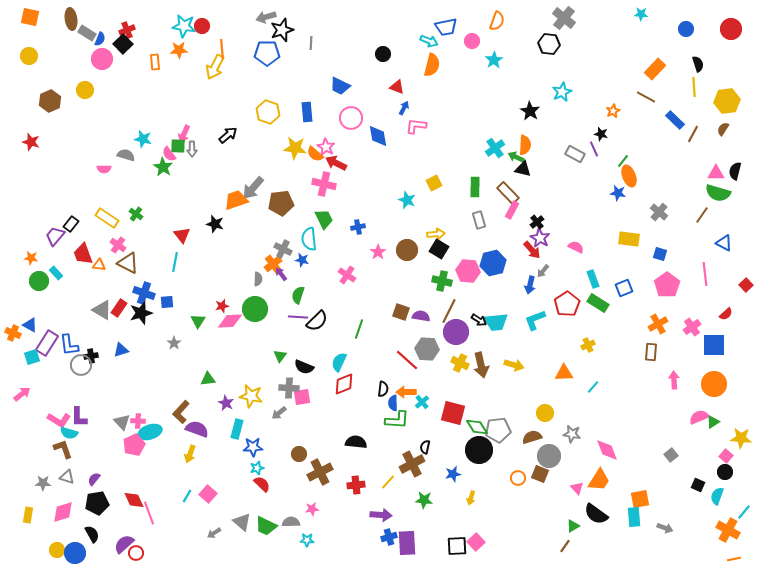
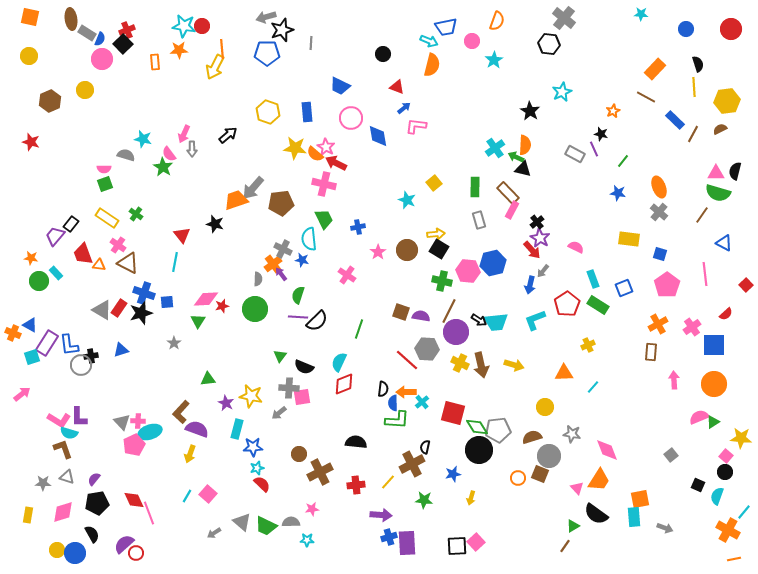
blue arrow at (404, 108): rotated 24 degrees clockwise
brown semicircle at (723, 129): moved 3 px left; rotated 32 degrees clockwise
green square at (178, 146): moved 73 px left, 38 px down; rotated 21 degrees counterclockwise
orange ellipse at (629, 176): moved 30 px right, 11 px down
yellow square at (434, 183): rotated 14 degrees counterclockwise
green rectangle at (598, 303): moved 2 px down
pink diamond at (230, 321): moved 24 px left, 22 px up
yellow circle at (545, 413): moved 6 px up
